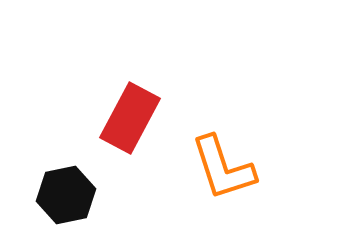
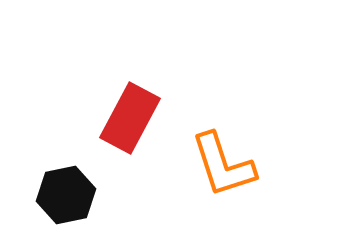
orange L-shape: moved 3 px up
